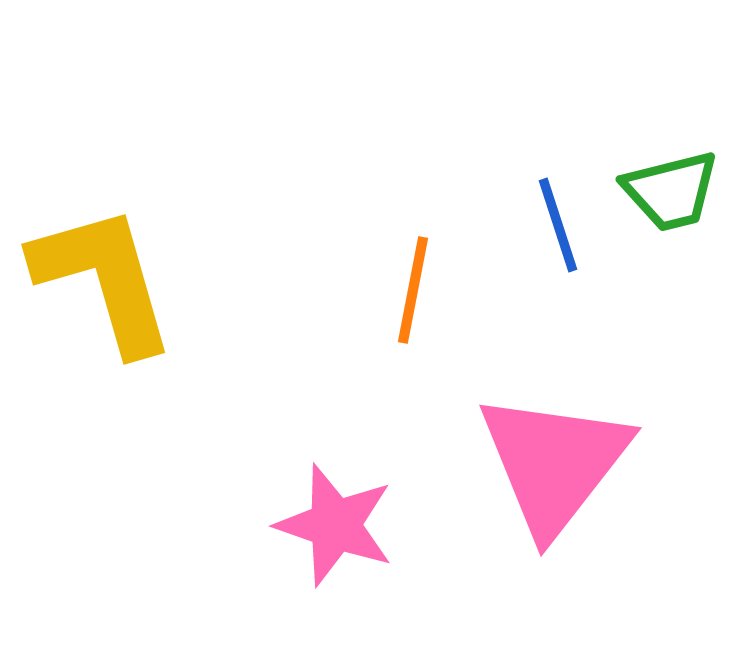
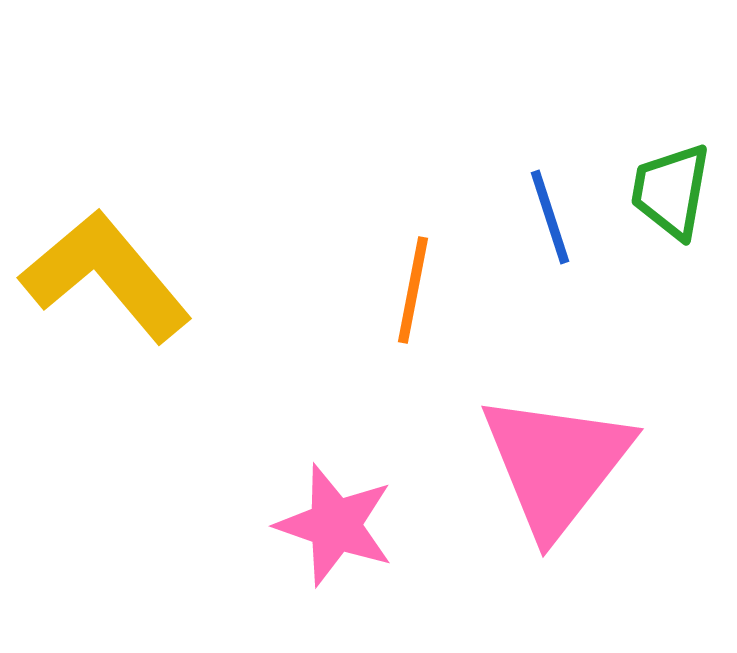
green trapezoid: rotated 114 degrees clockwise
blue line: moved 8 px left, 8 px up
yellow L-shape: moved 2 px right, 3 px up; rotated 24 degrees counterclockwise
pink triangle: moved 2 px right, 1 px down
